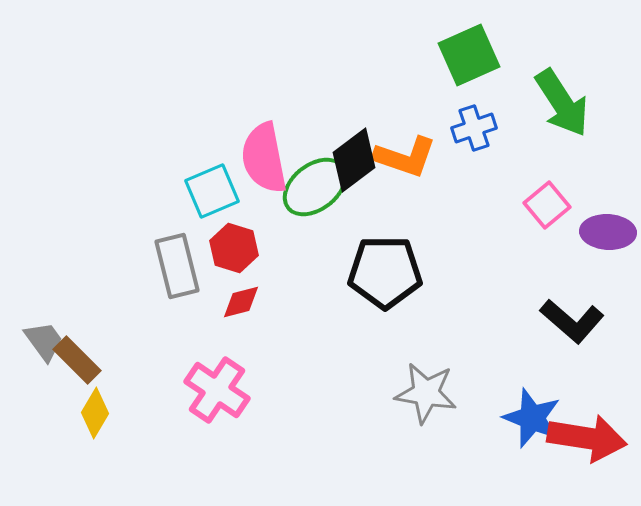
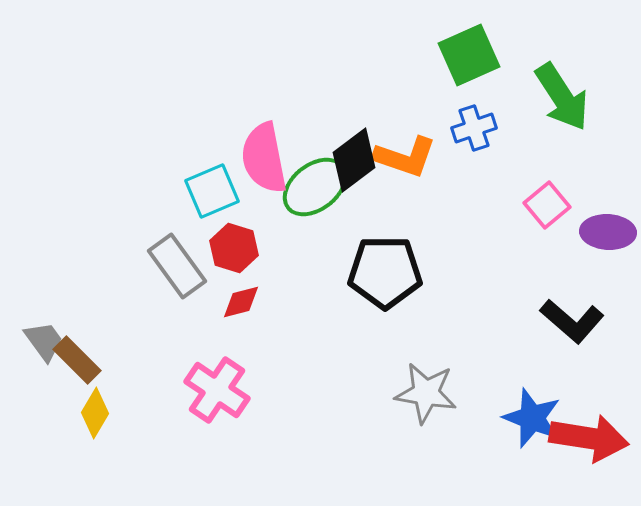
green arrow: moved 6 px up
gray rectangle: rotated 22 degrees counterclockwise
red arrow: moved 2 px right
